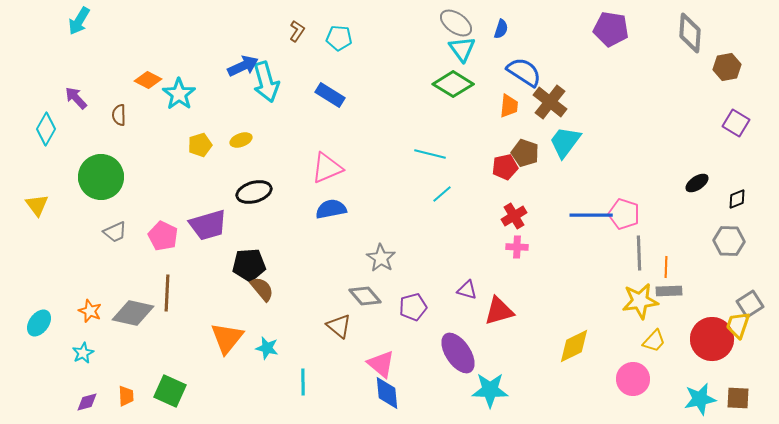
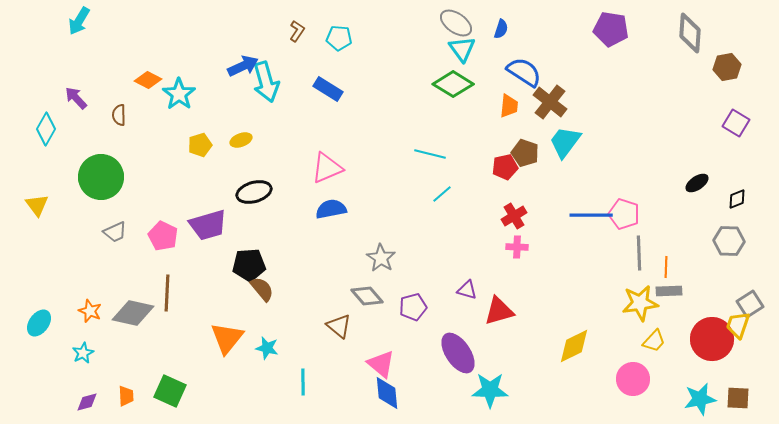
blue rectangle at (330, 95): moved 2 px left, 6 px up
gray diamond at (365, 296): moved 2 px right
yellow star at (640, 301): moved 2 px down
